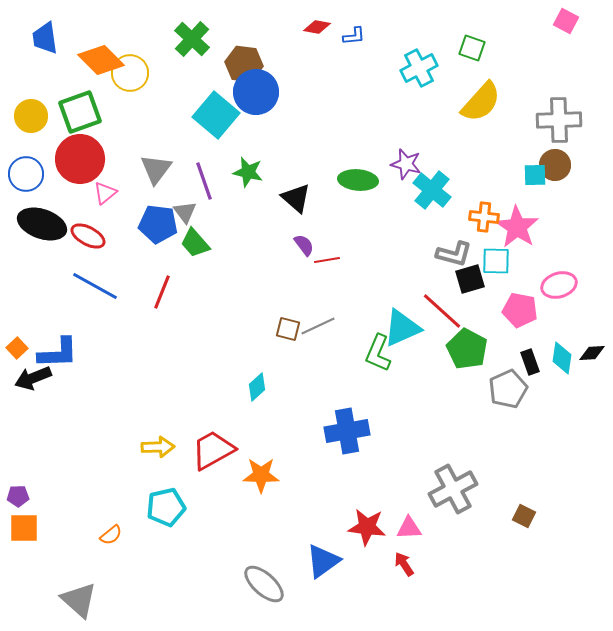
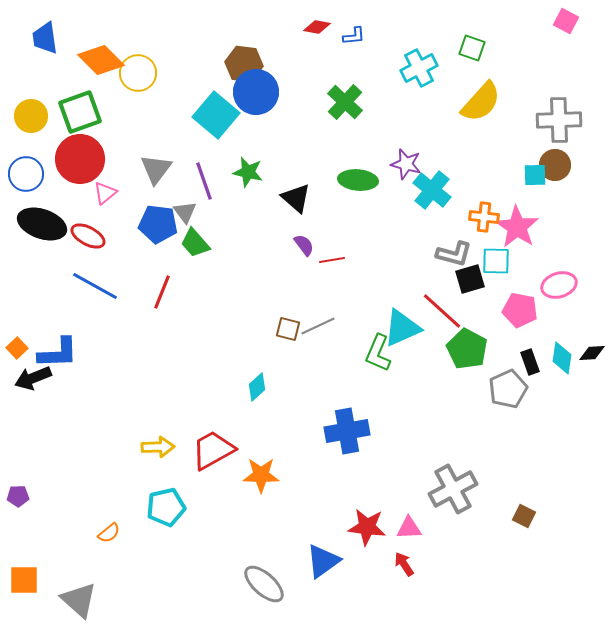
green cross at (192, 39): moved 153 px right, 63 px down
yellow circle at (130, 73): moved 8 px right
red line at (327, 260): moved 5 px right
orange square at (24, 528): moved 52 px down
orange semicircle at (111, 535): moved 2 px left, 2 px up
